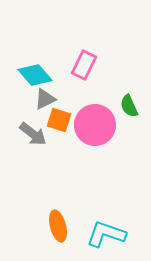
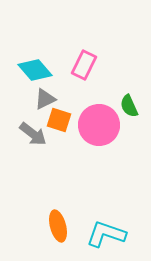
cyan diamond: moved 5 px up
pink circle: moved 4 px right
